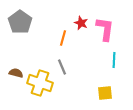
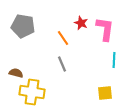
gray pentagon: moved 3 px right, 4 px down; rotated 25 degrees counterclockwise
orange line: rotated 49 degrees counterclockwise
gray line: moved 3 px up
yellow cross: moved 8 px left, 9 px down; rotated 10 degrees counterclockwise
